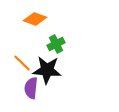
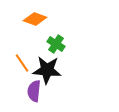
green cross: rotated 30 degrees counterclockwise
orange line: rotated 12 degrees clockwise
purple semicircle: moved 3 px right, 3 px down
